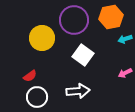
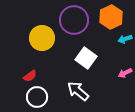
orange hexagon: rotated 15 degrees counterclockwise
white square: moved 3 px right, 3 px down
white arrow: rotated 135 degrees counterclockwise
